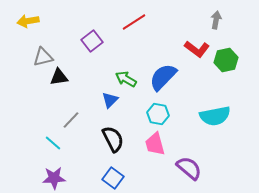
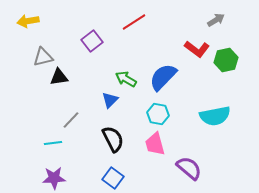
gray arrow: rotated 48 degrees clockwise
cyan line: rotated 48 degrees counterclockwise
